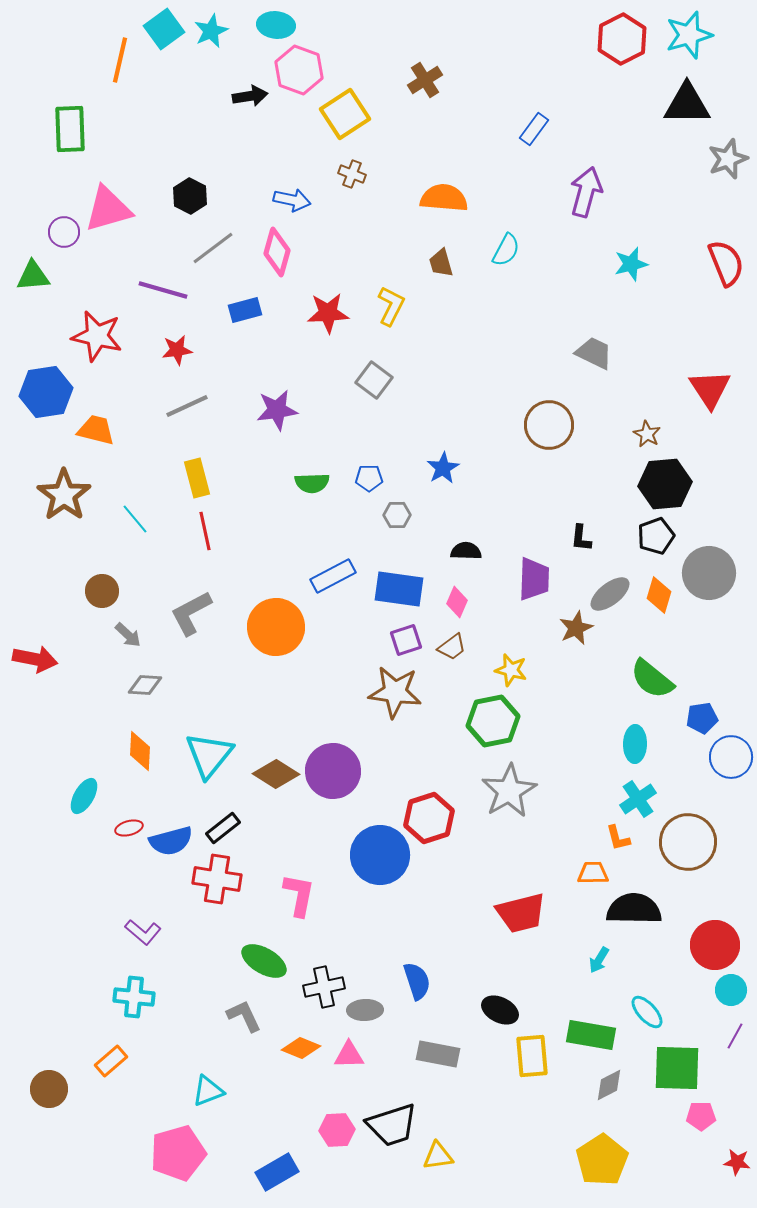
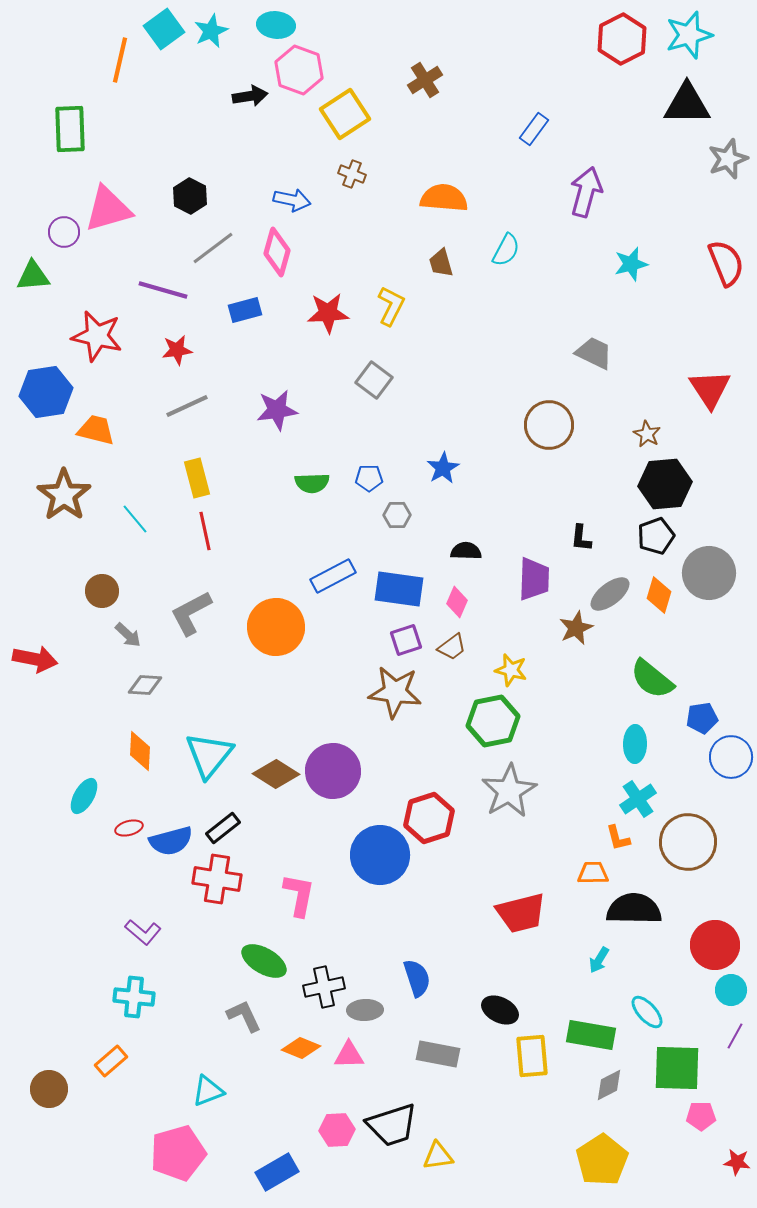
blue semicircle at (417, 981): moved 3 px up
